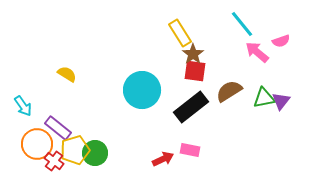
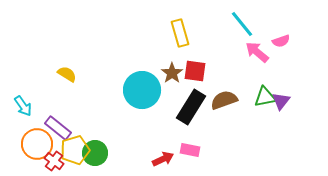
yellow rectangle: rotated 16 degrees clockwise
brown star: moved 21 px left, 19 px down
brown semicircle: moved 5 px left, 9 px down; rotated 12 degrees clockwise
green triangle: moved 1 px right, 1 px up
black rectangle: rotated 20 degrees counterclockwise
